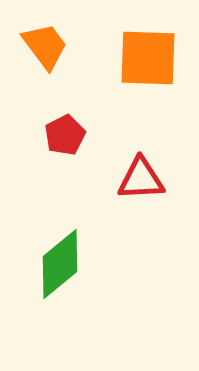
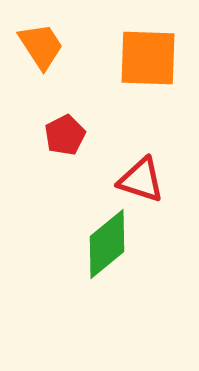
orange trapezoid: moved 4 px left; rotated 4 degrees clockwise
red triangle: moved 1 px down; rotated 21 degrees clockwise
green diamond: moved 47 px right, 20 px up
